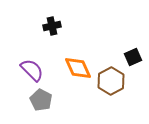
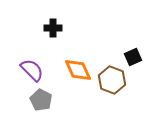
black cross: moved 1 px right, 2 px down; rotated 12 degrees clockwise
orange diamond: moved 2 px down
brown hexagon: moved 1 px right, 1 px up; rotated 12 degrees counterclockwise
